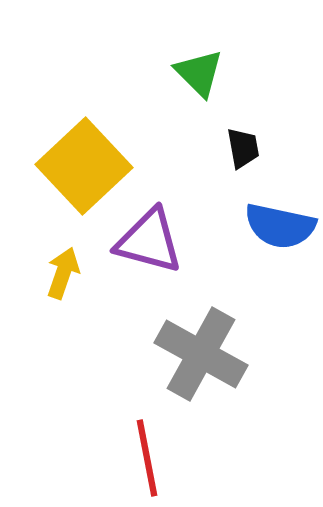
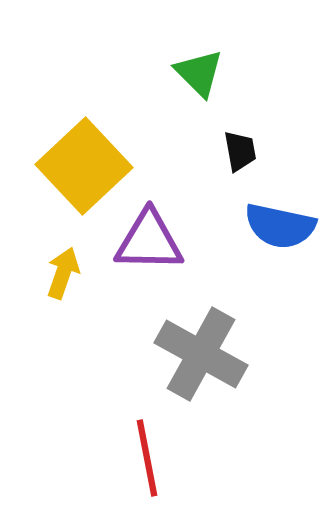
black trapezoid: moved 3 px left, 3 px down
purple triangle: rotated 14 degrees counterclockwise
